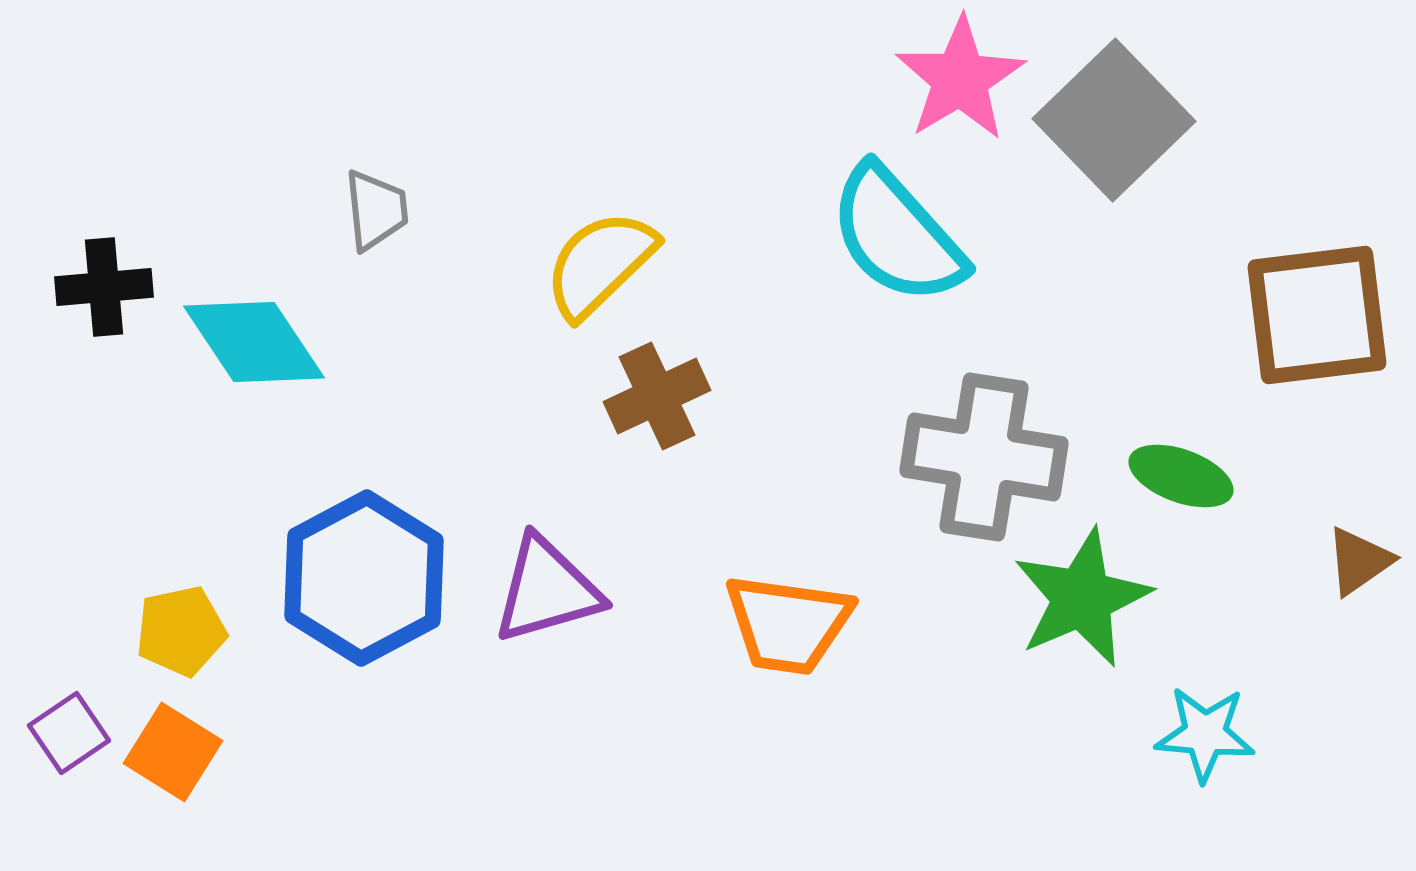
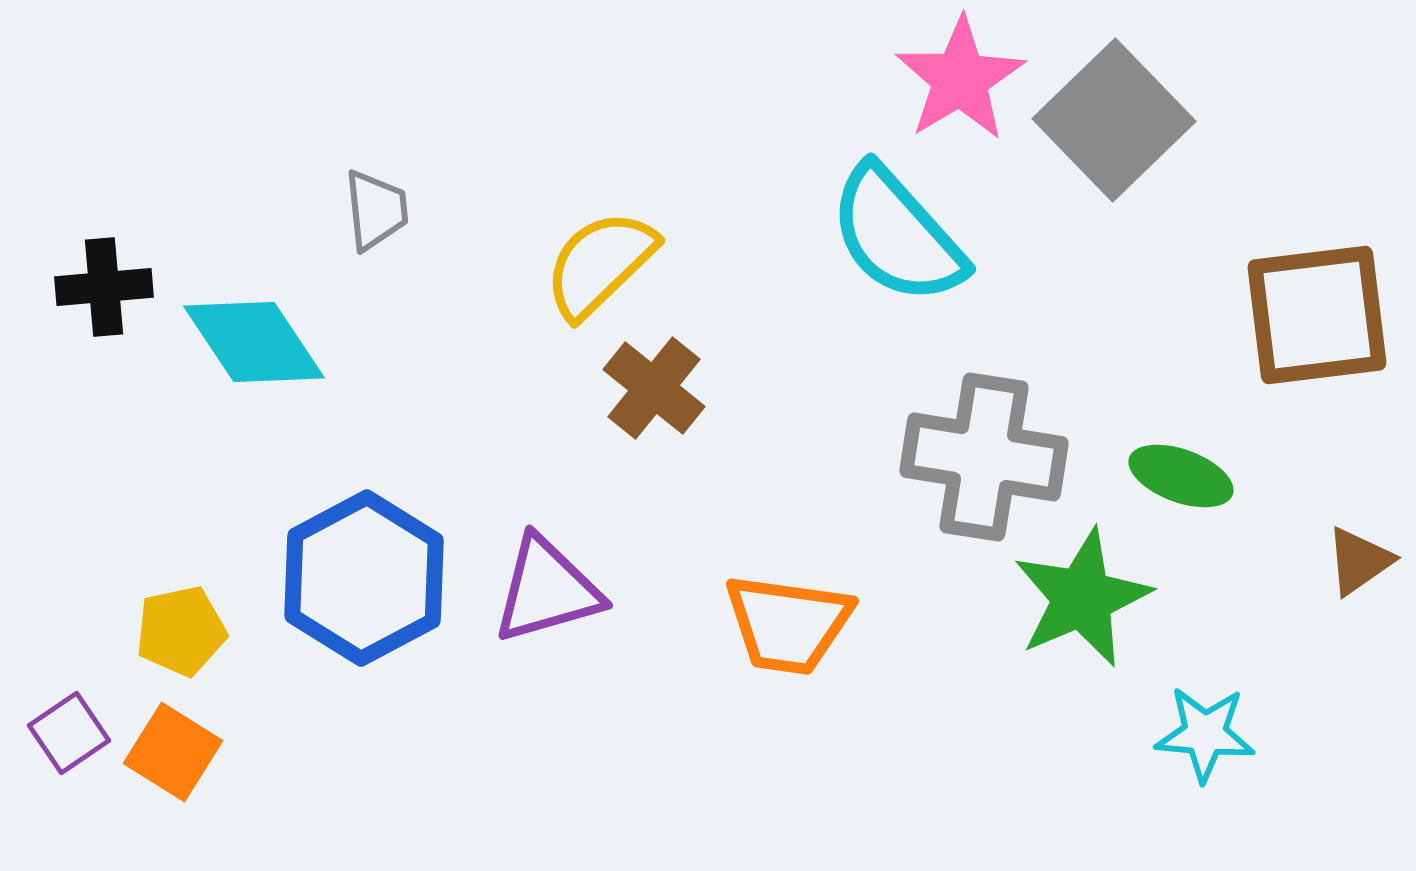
brown cross: moved 3 px left, 8 px up; rotated 26 degrees counterclockwise
